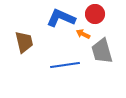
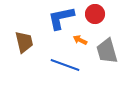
blue L-shape: rotated 36 degrees counterclockwise
orange arrow: moved 3 px left, 6 px down
gray trapezoid: moved 5 px right
blue line: rotated 28 degrees clockwise
